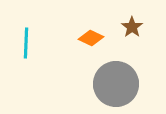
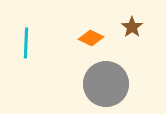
gray circle: moved 10 px left
